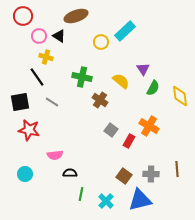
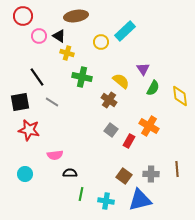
brown ellipse: rotated 10 degrees clockwise
yellow cross: moved 21 px right, 4 px up
brown cross: moved 9 px right
cyan cross: rotated 35 degrees counterclockwise
